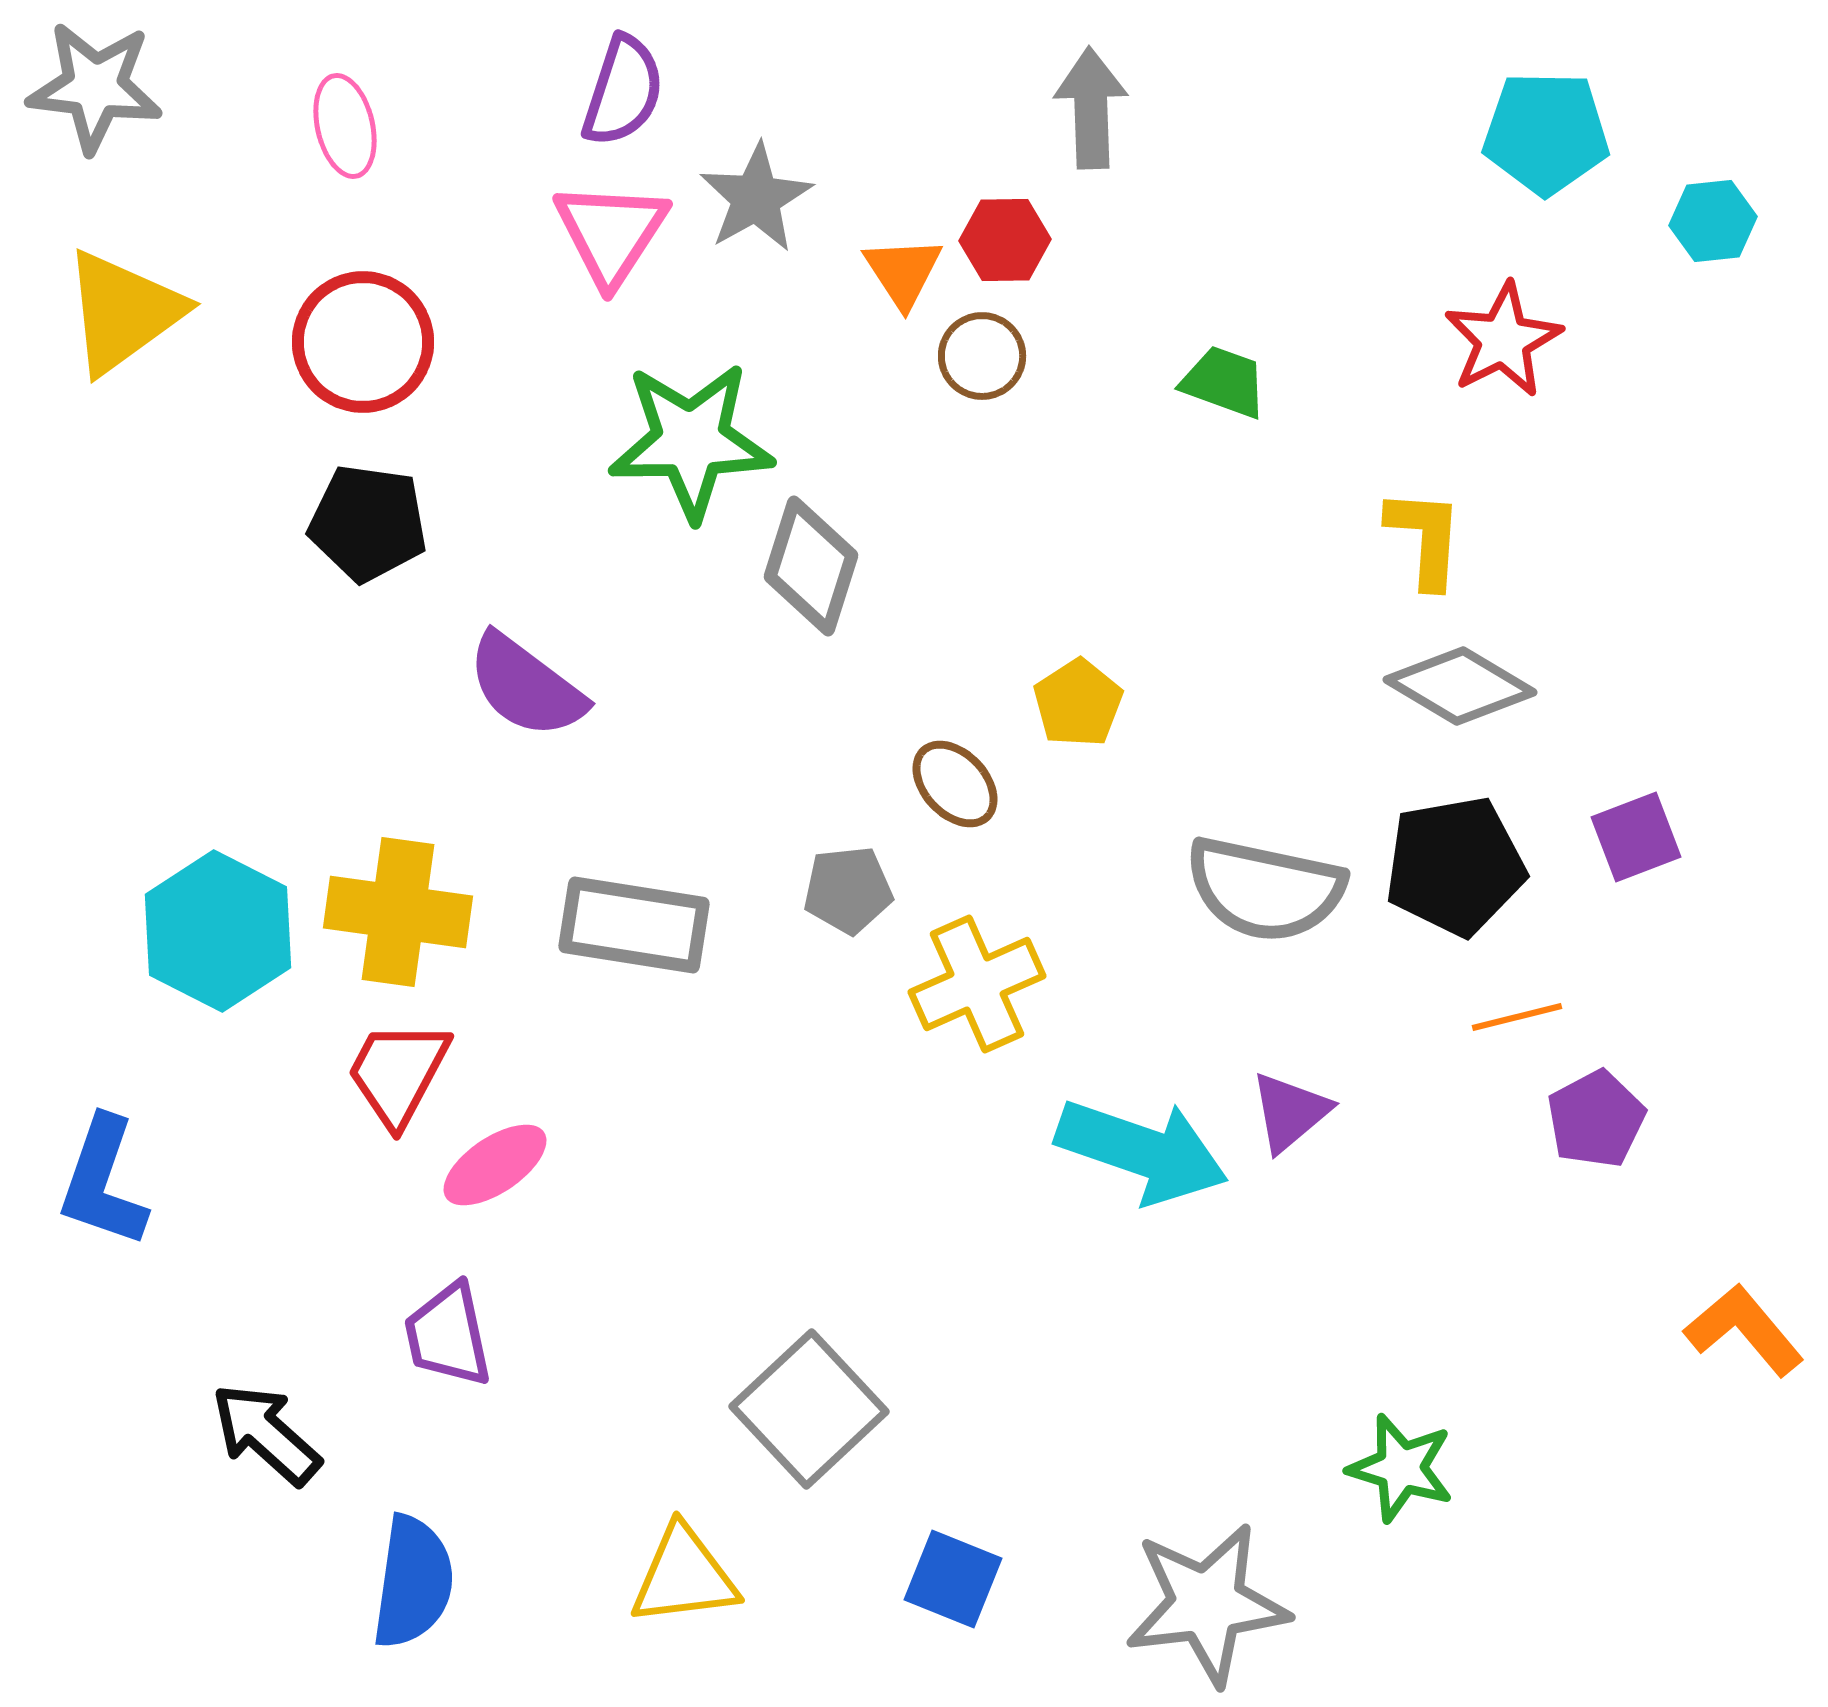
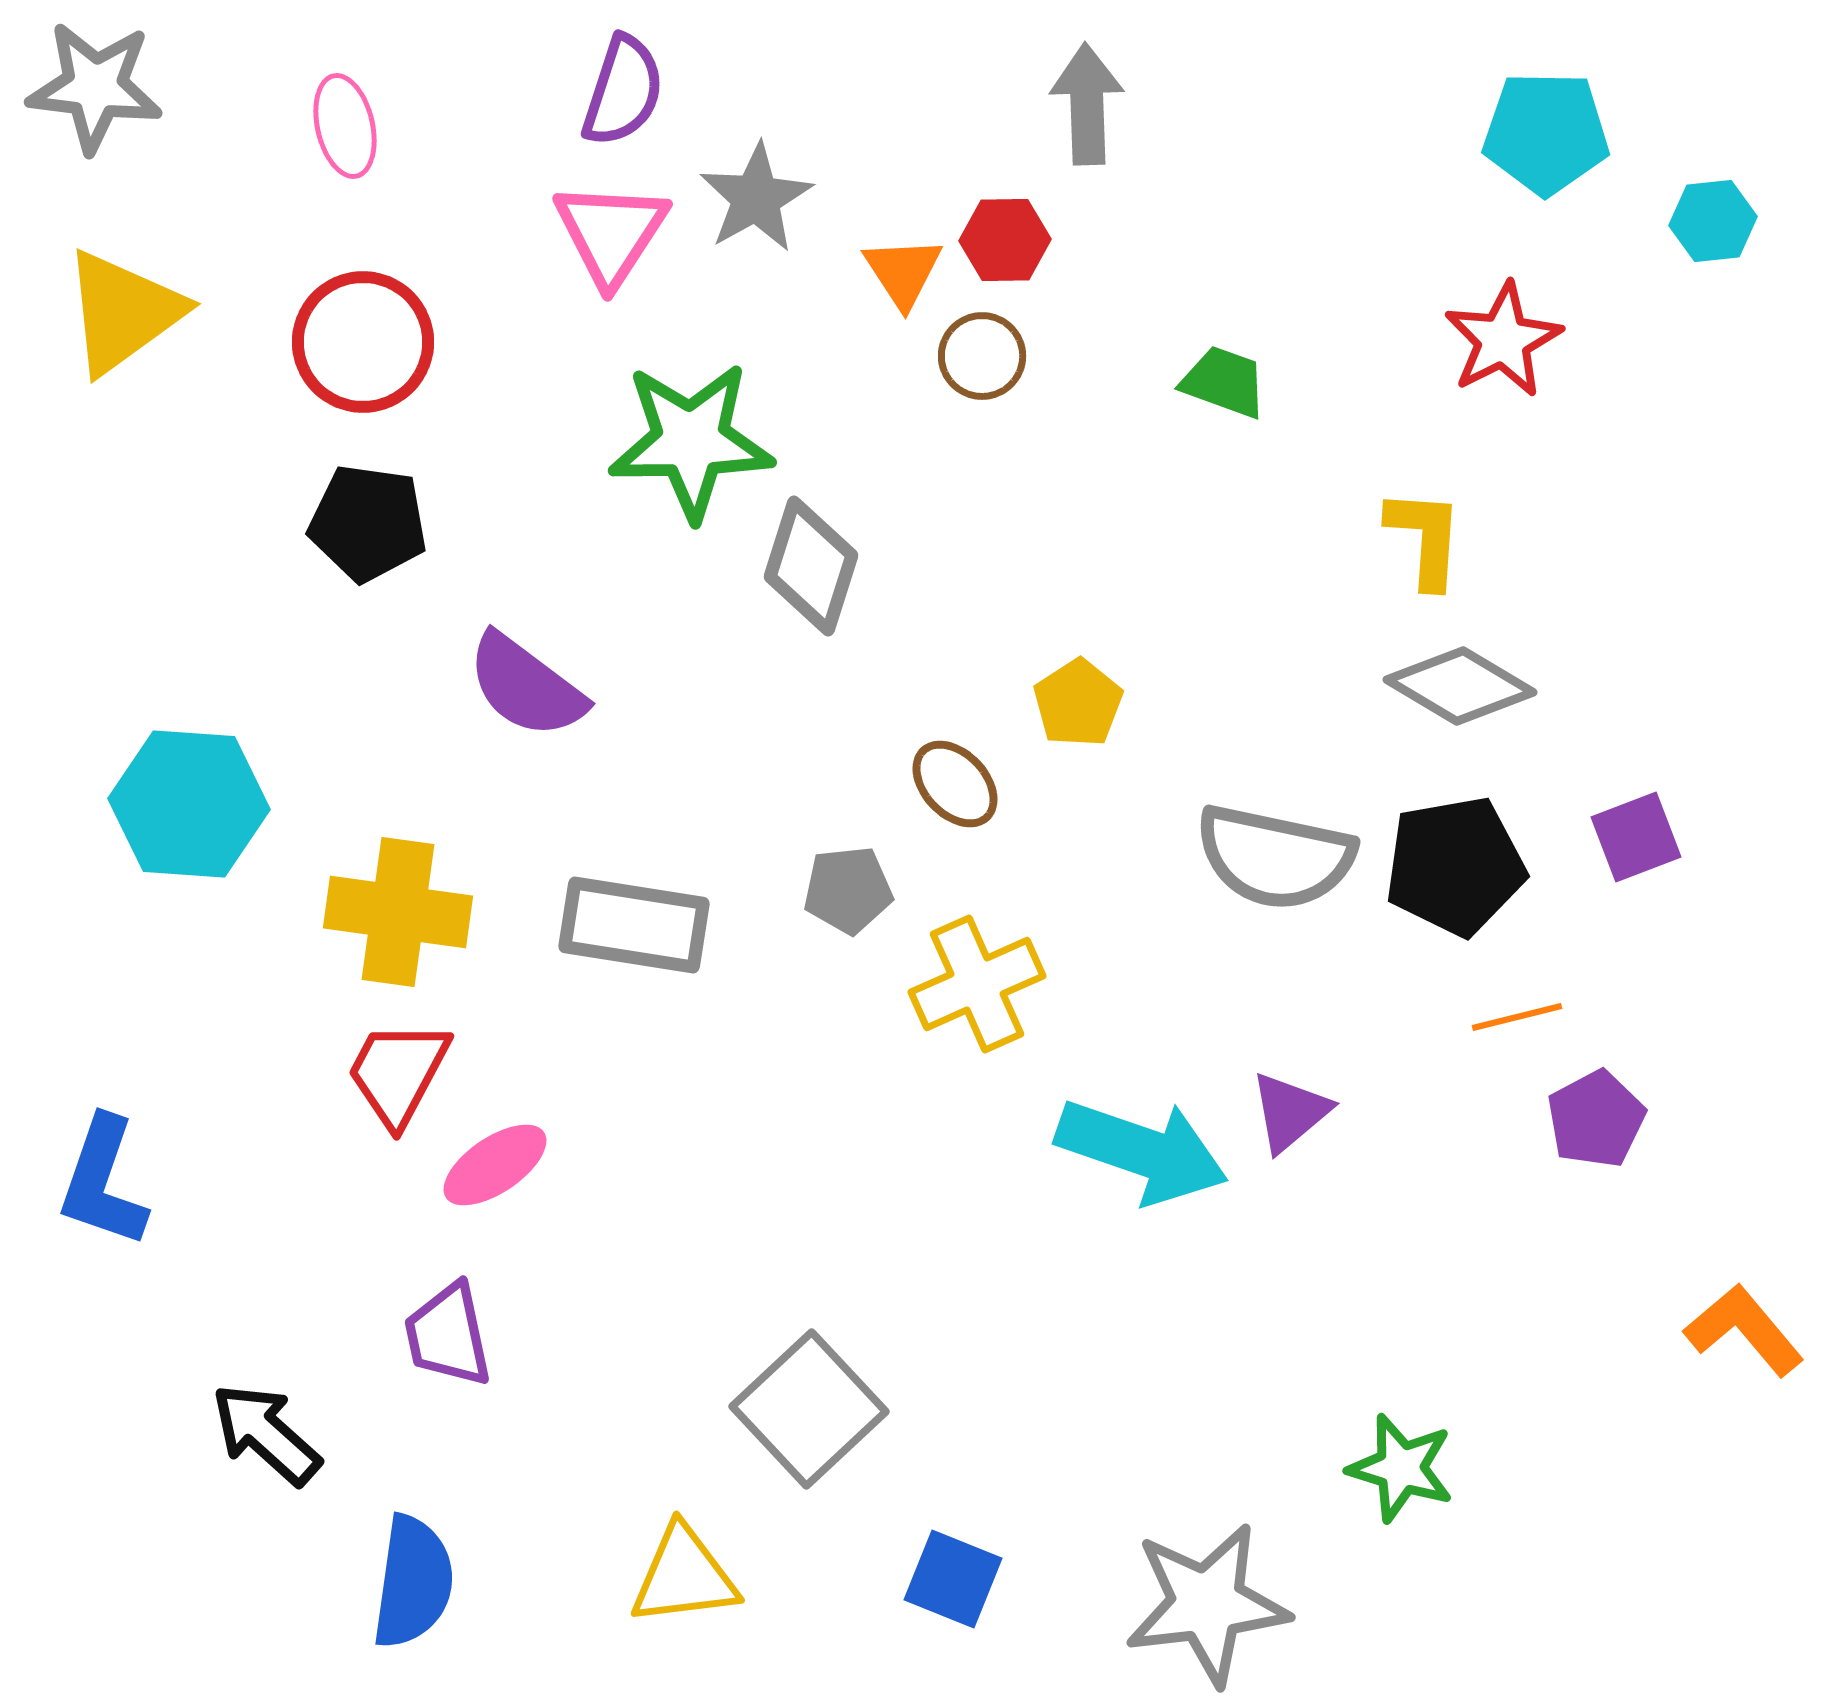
gray arrow at (1091, 108): moved 4 px left, 4 px up
gray semicircle at (1265, 889): moved 10 px right, 32 px up
cyan hexagon at (218, 931): moved 29 px left, 127 px up; rotated 23 degrees counterclockwise
